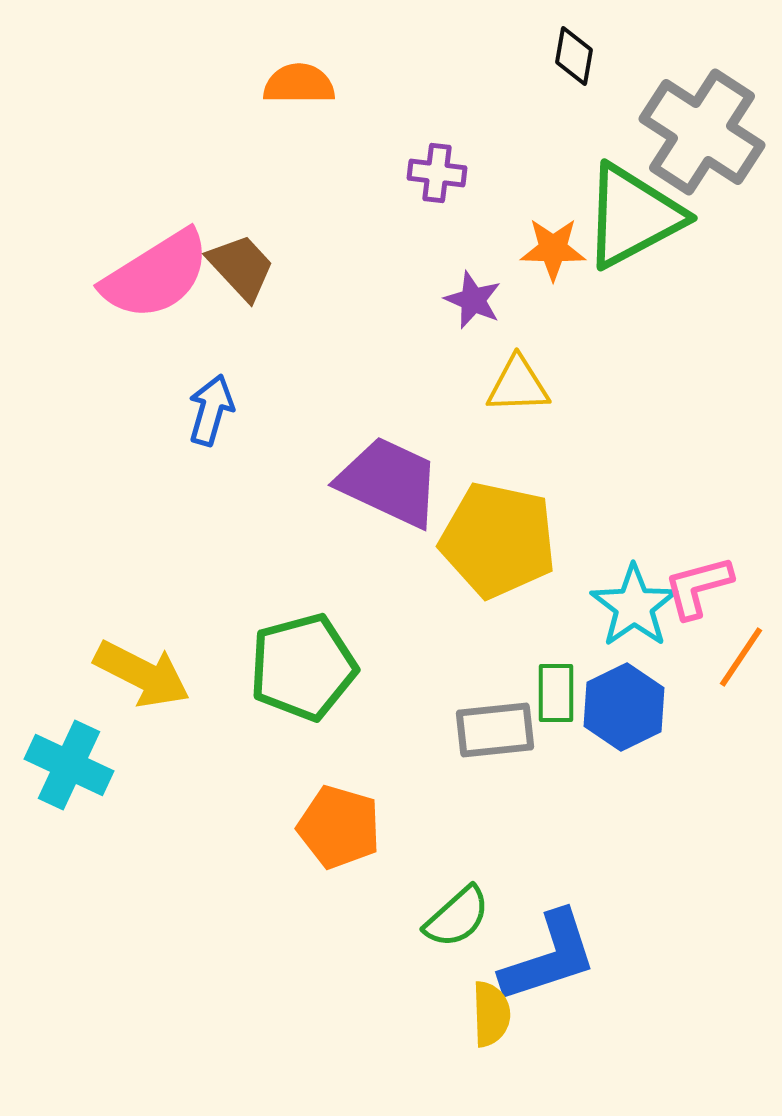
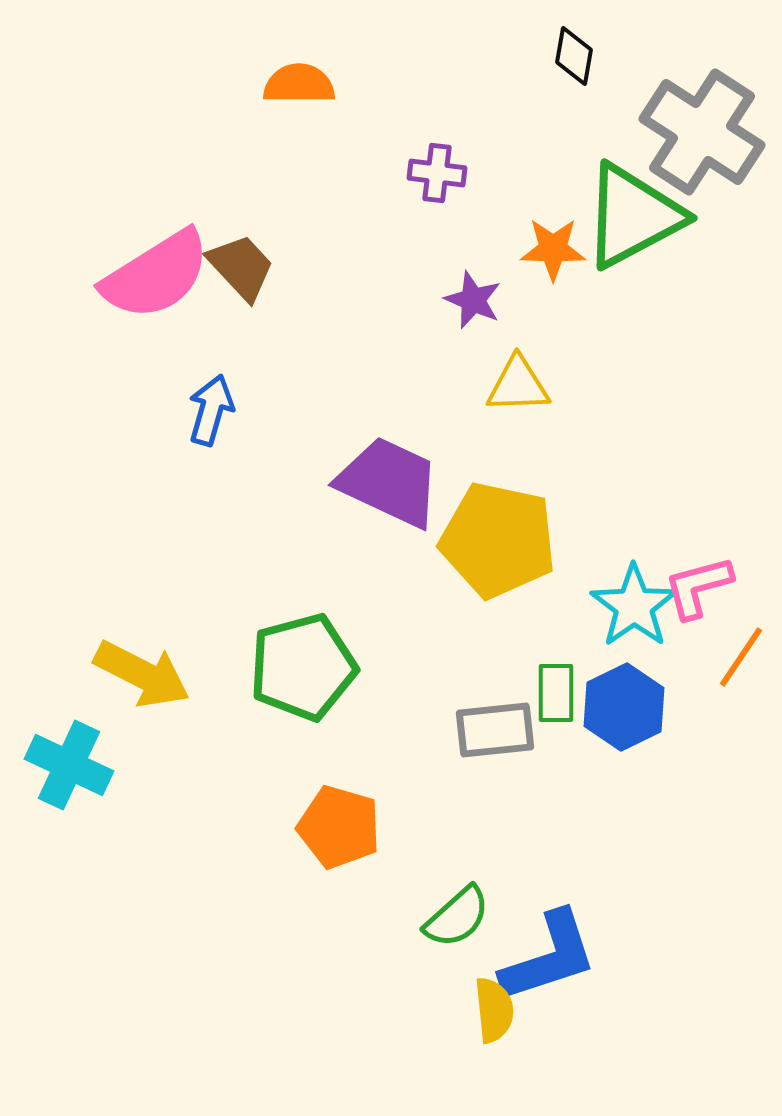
yellow semicircle: moved 3 px right, 4 px up; rotated 4 degrees counterclockwise
